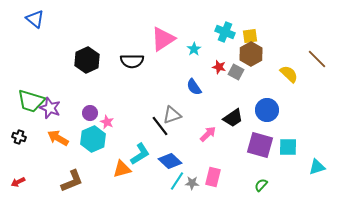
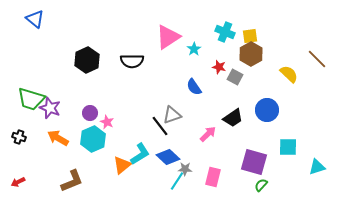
pink triangle: moved 5 px right, 2 px up
gray square: moved 1 px left, 5 px down
green trapezoid: moved 2 px up
purple square: moved 6 px left, 17 px down
blue diamond: moved 2 px left, 4 px up
orange triangle: moved 4 px up; rotated 24 degrees counterclockwise
gray star: moved 7 px left, 14 px up
